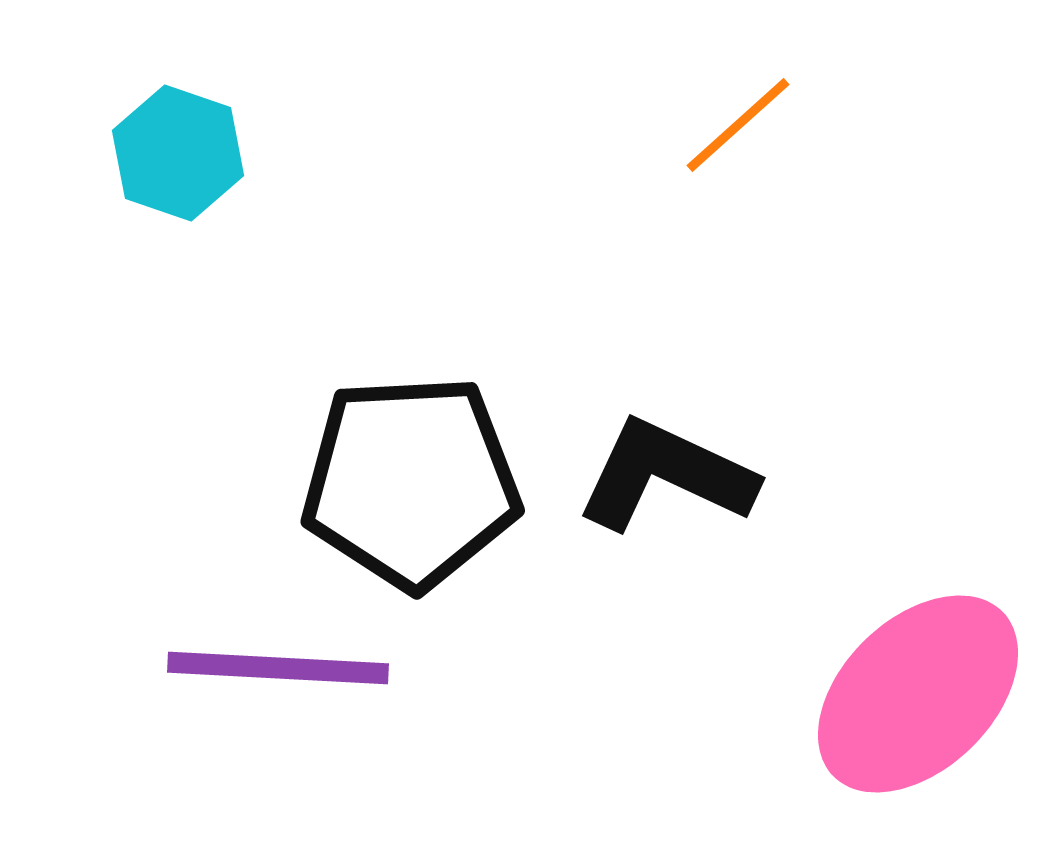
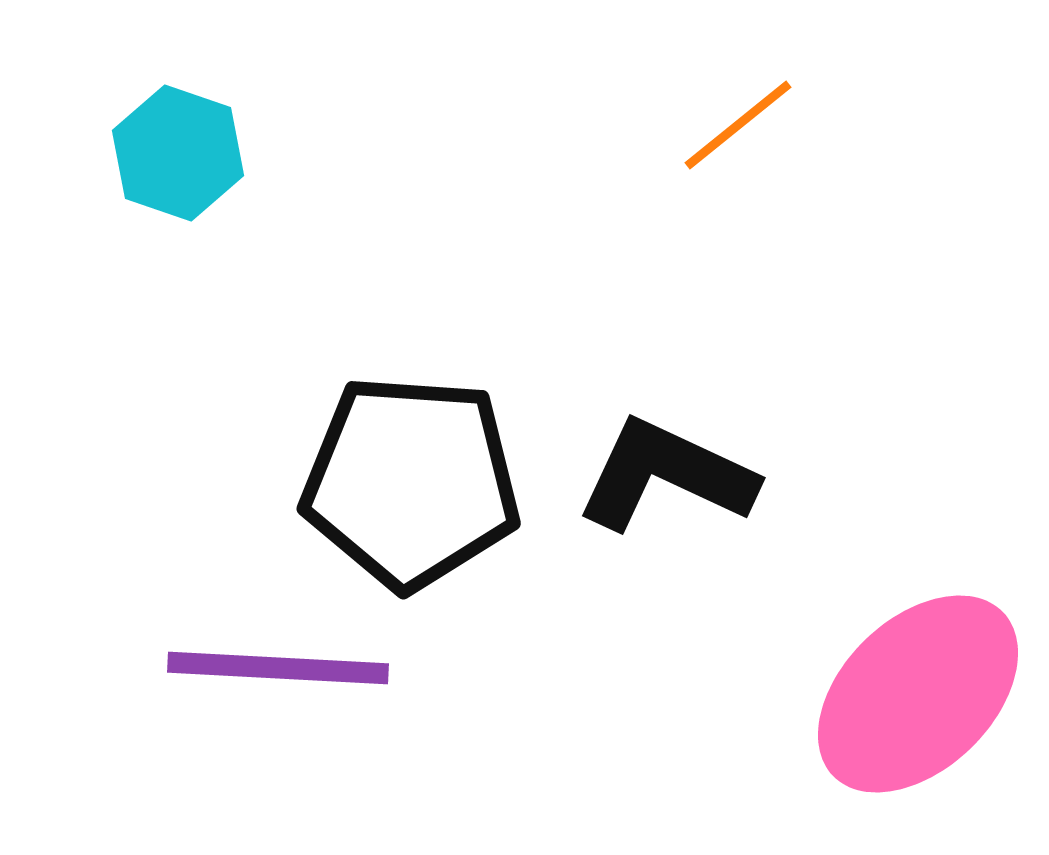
orange line: rotated 3 degrees clockwise
black pentagon: rotated 7 degrees clockwise
